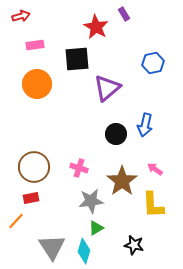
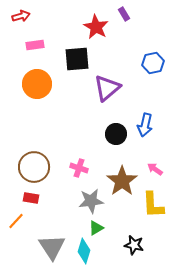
red rectangle: rotated 21 degrees clockwise
